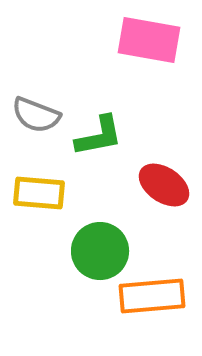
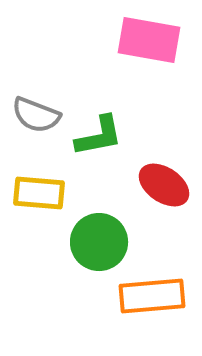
green circle: moved 1 px left, 9 px up
